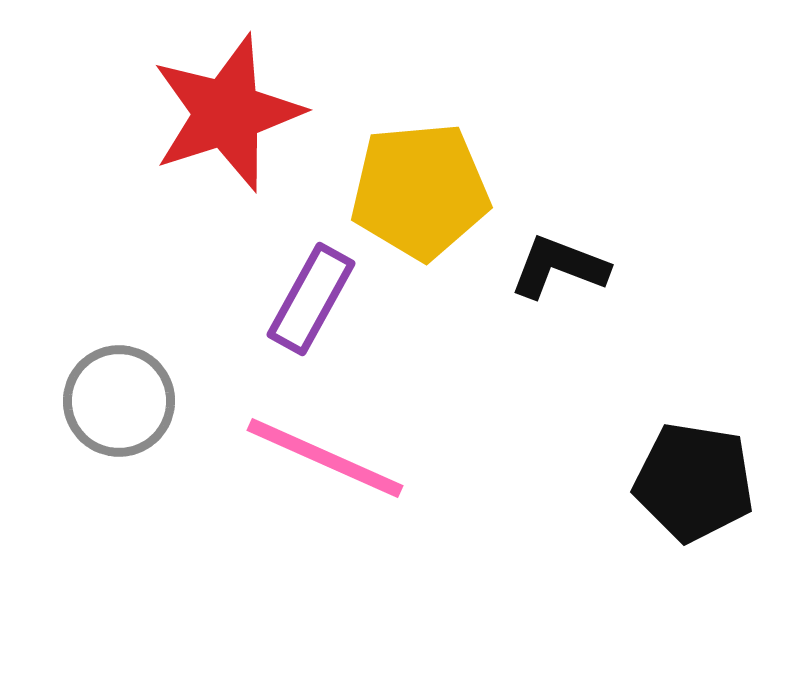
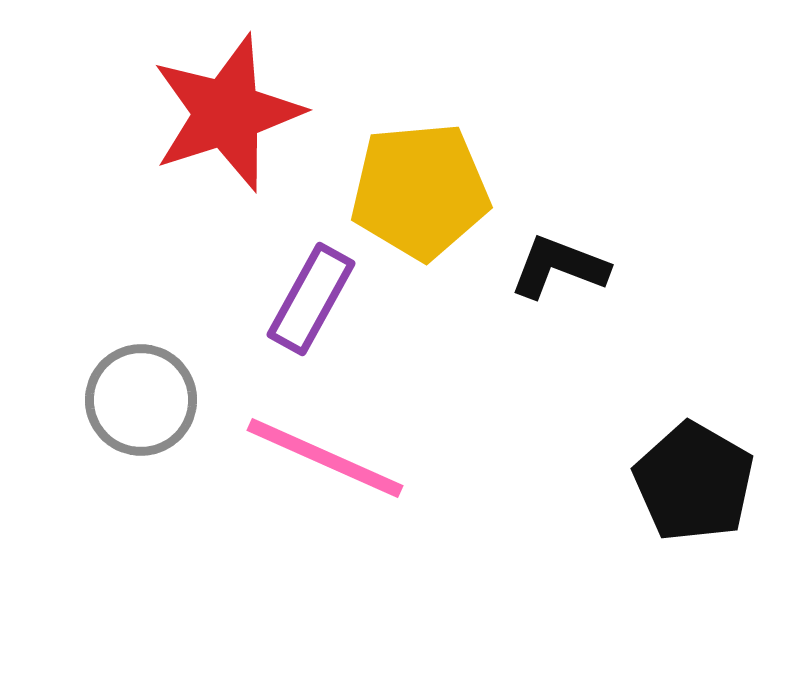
gray circle: moved 22 px right, 1 px up
black pentagon: rotated 21 degrees clockwise
